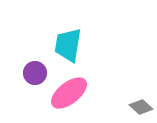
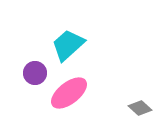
cyan trapezoid: rotated 39 degrees clockwise
gray diamond: moved 1 px left, 1 px down
